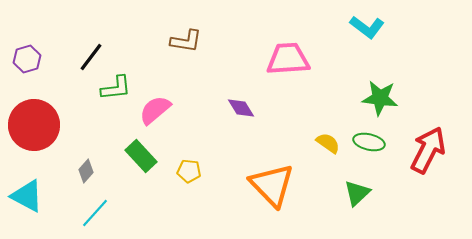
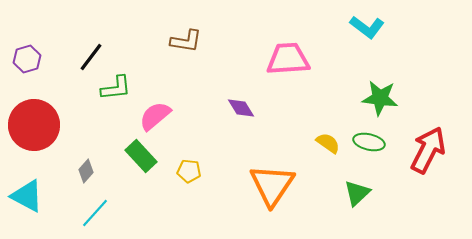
pink semicircle: moved 6 px down
orange triangle: rotated 18 degrees clockwise
